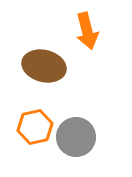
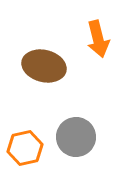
orange arrow: moved 11 px right, 8 px down
orange hexagon: moved 10 px left, 21 px down
